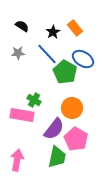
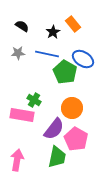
orange rectangle: moved 2 px left, 4 px up
blue line: rotated 35 degrees counterclockwise
